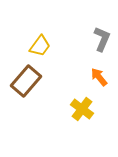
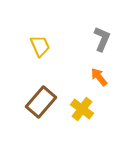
yellow trapezoid: rotated 60 degrees counterclockwise
brown rectangle: moved 15 px right, 21 px down
